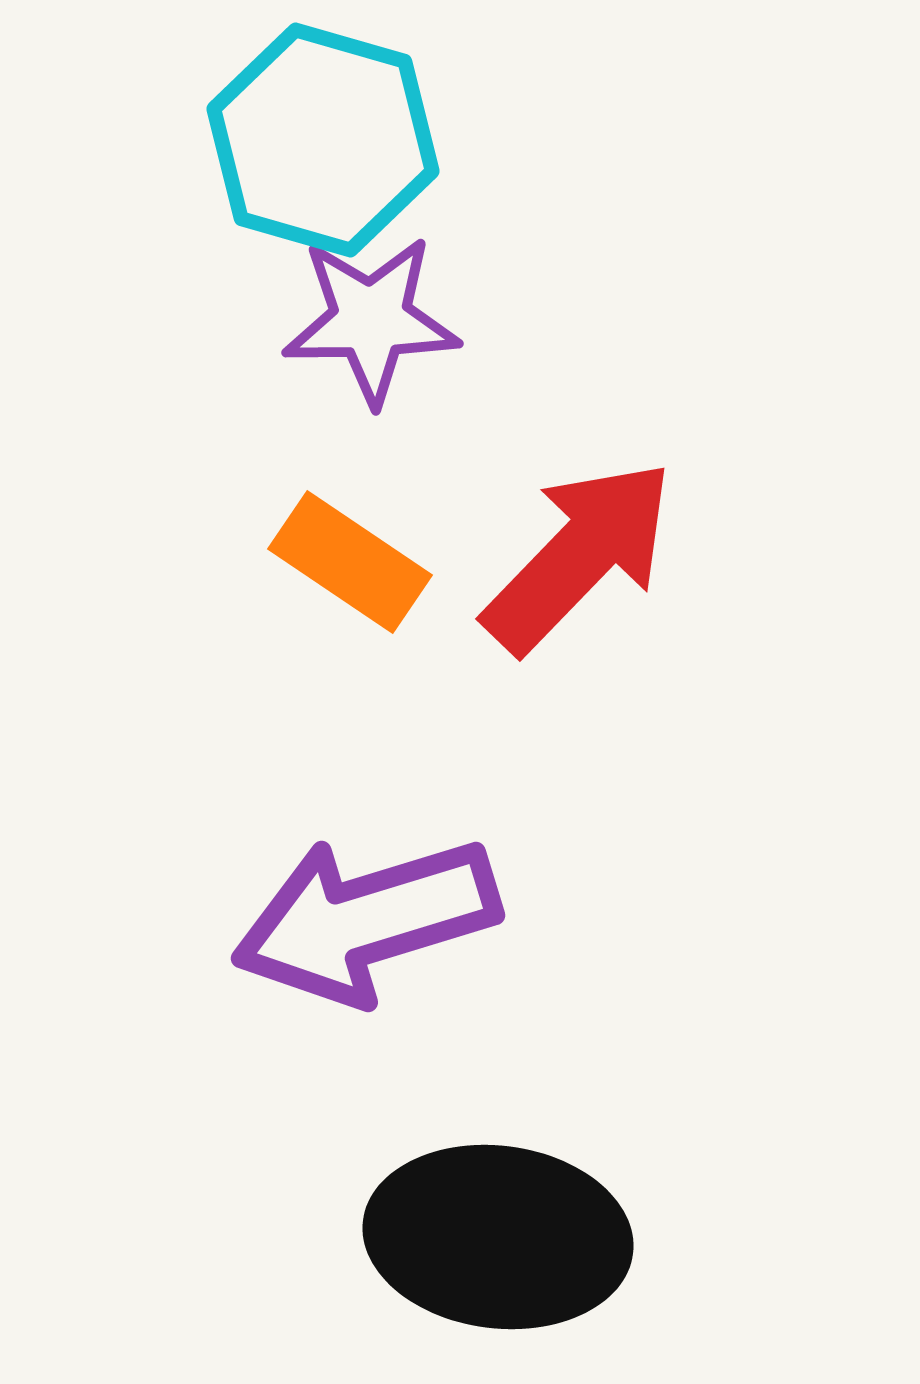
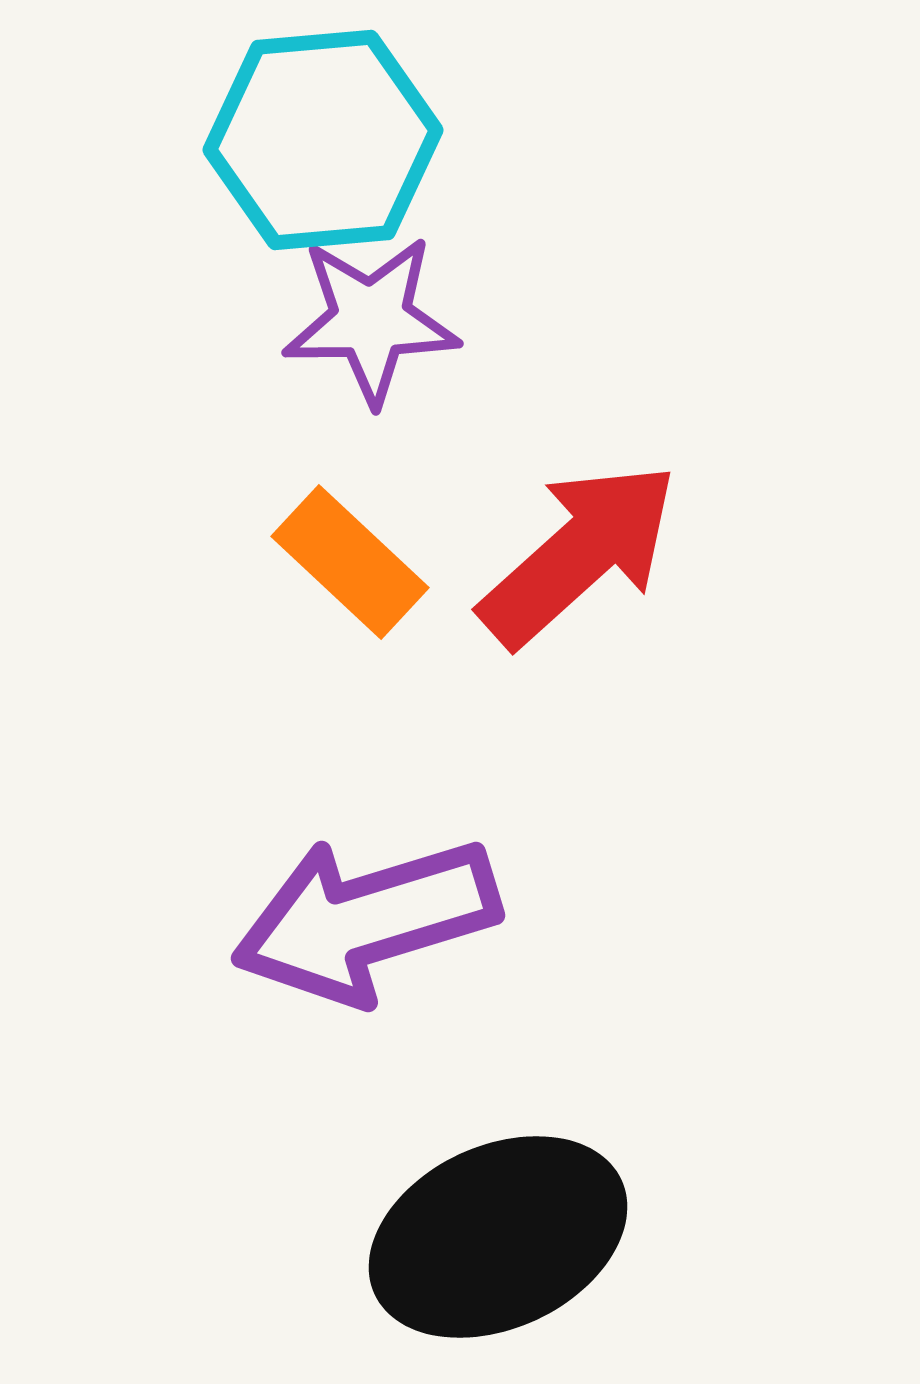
cyan hexagon: rotated 21 degrees counterclockwise
red arrow: moved 2 px up; rotated 4 degrees clockwise
orange rectangle: rotated 9 degrees clockwise
black ellipse: rotated 32 degrees counterclockwise
